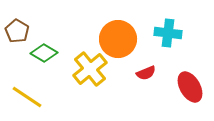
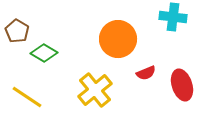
cyan cross: moved 5 px right, 16 px up
yellow cross: moved 5 px right, 21 px down
red ellipse: moved 8 px left, 2 px up; rotated 12 degrees clockwise
